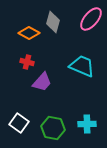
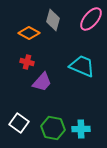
gray diamond: moved 2 px up
cyan cross: moved 6 px left, 5 px down
